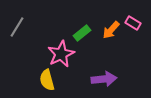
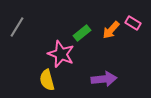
pink star: rotated 24 degrees counterclockwise
